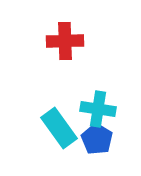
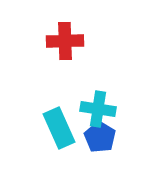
cyan rectangle: rotated 12 degrees clockwise
blue pentagon: moved 3 px right, 2 px up
